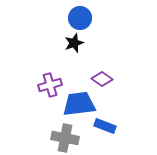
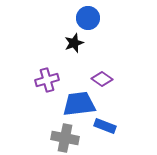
blue circle: moved 8 px right
purple cross: moved 3 px left, 5 px up
